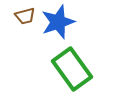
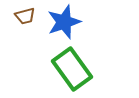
blue star: moved 6 px right
